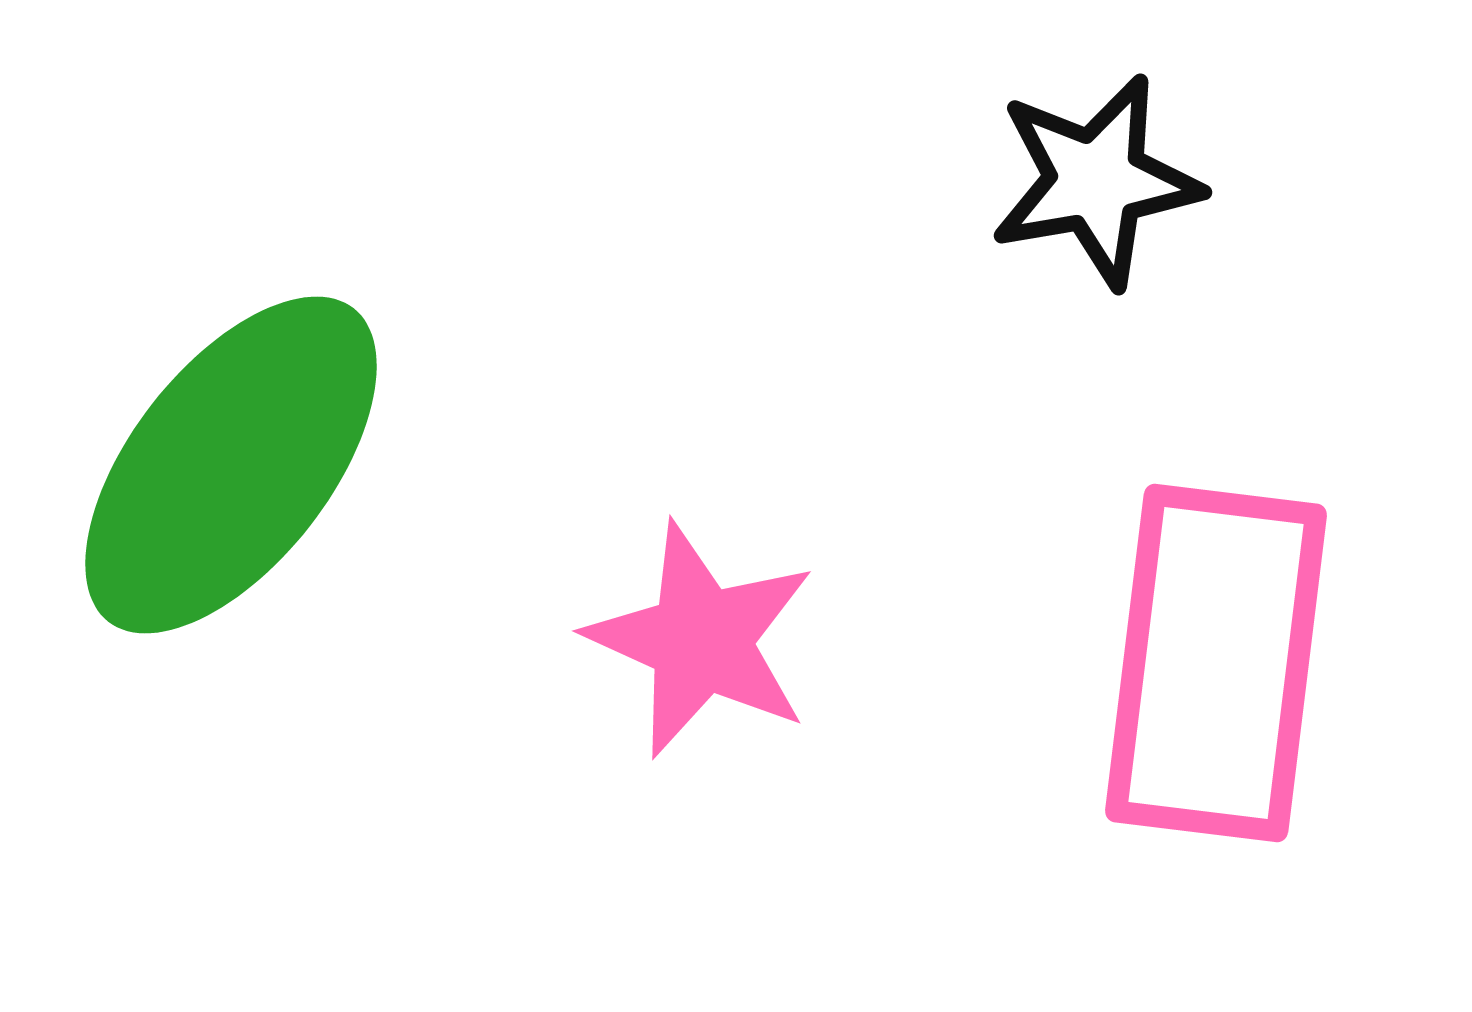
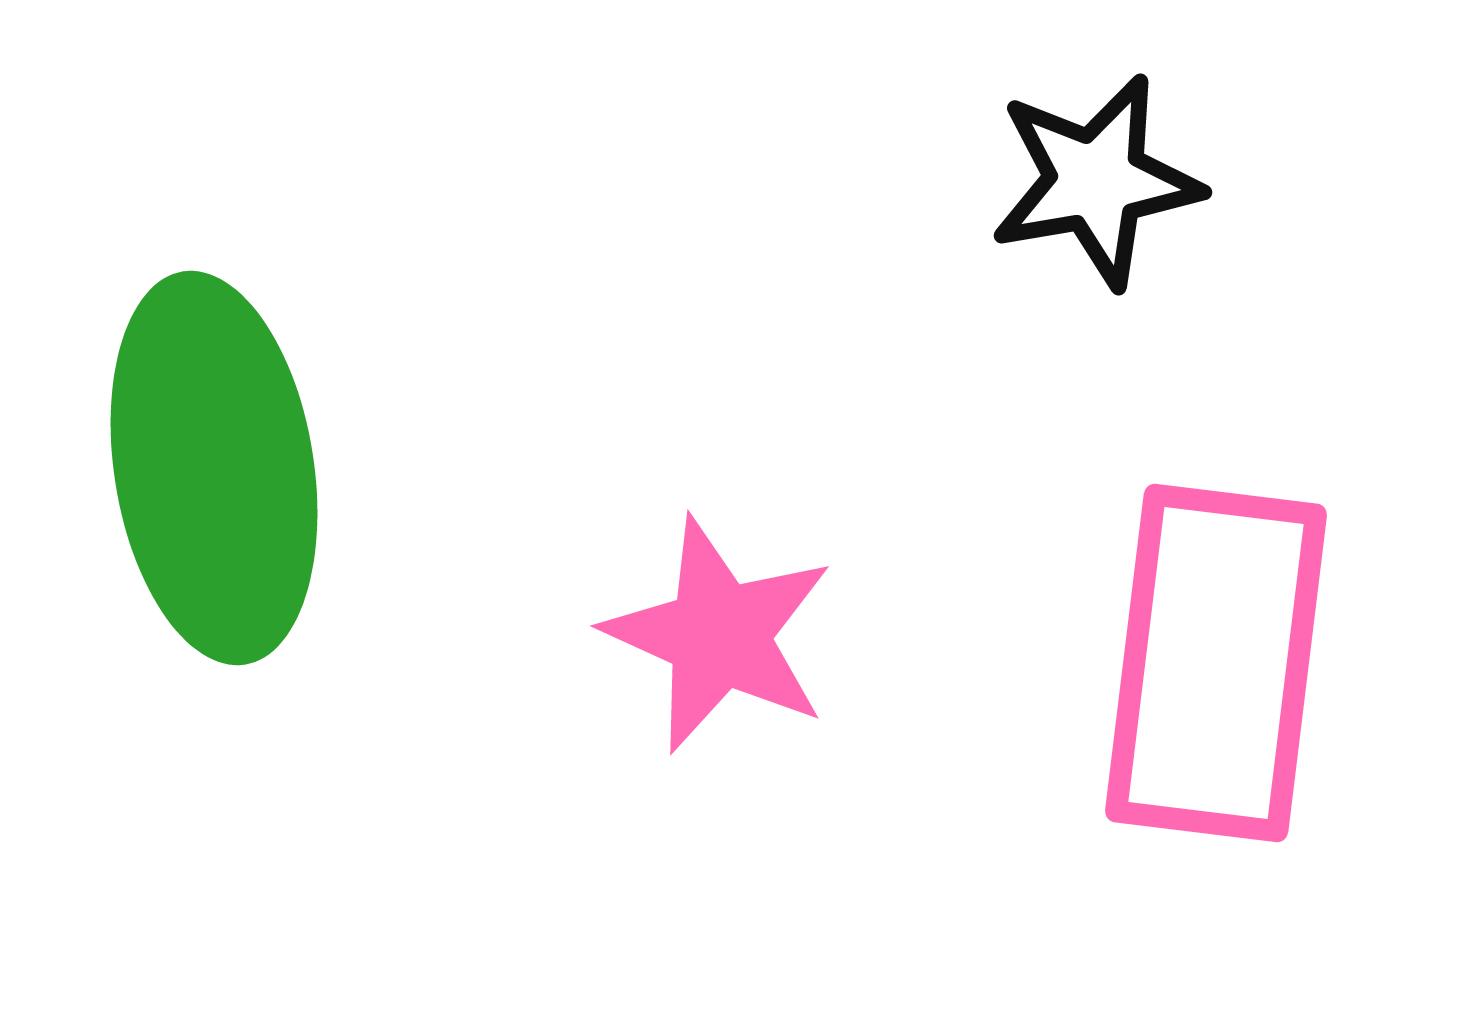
green ellipse: moved 17 px left, 3 px down; rotated 47 degrees counterclockwise
pink star: moved 18 px right, 5 px up
